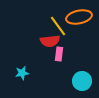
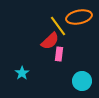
red semicircle: rotated 36 degrees counterclockwise
cyan star: rotated 24 degrees counterclockwise
